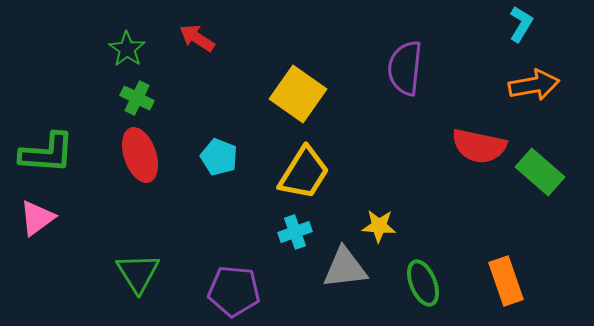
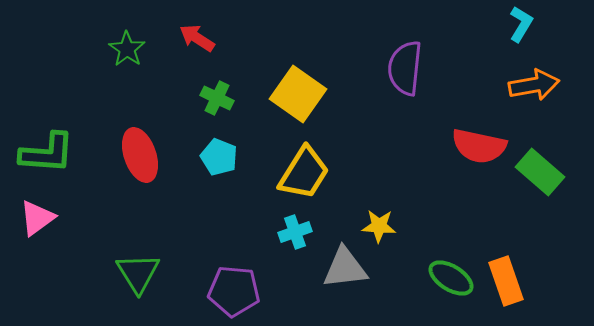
green cross: moved 80 px right
green ellipse: moved 28 px right, 5 px up; rotated 36 degrees counterclockwise
